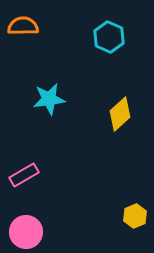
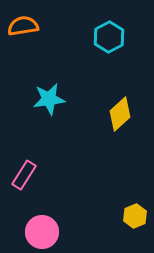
orange semicircle: rotated 8 degrees counterclockwise
cyan hexagon: rotated 8 degrees clockwise
pink rectangle: rotated 28 degrees counterclockwise
pink circle: moved 16 px right
